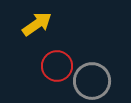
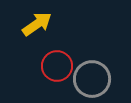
gray circle: moved 2 px up
